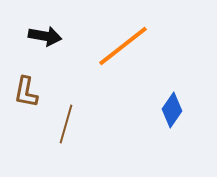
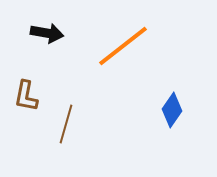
black arrow: moved 2 px right, 3 px up
brown L-shape: moved 4 px down
